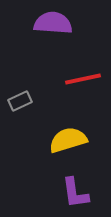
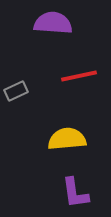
red line: moved 4 px left, 3 px up
gray rectangle: moved 4 px left, 10 px up
yellow semicircle: moved 1 px left, 1 px up; rotated 12 degrees clockwise
